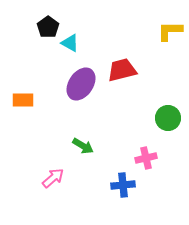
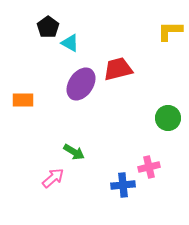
red trapezoid: moved 4 px left, 1 px up
green arrow: moved 9 px left, 6 px down
pink cross: moved 3 px right, 9 px down
